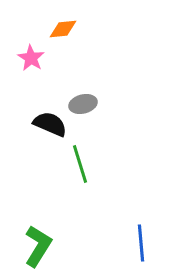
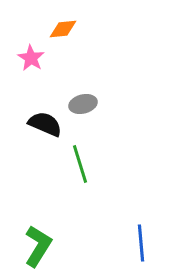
black semicircle: moved 5 px left
